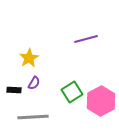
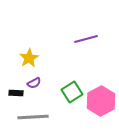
purple semicircle: rotated 32 degrees clockwise
black rectangle: moved 2 px right, 3 px down
